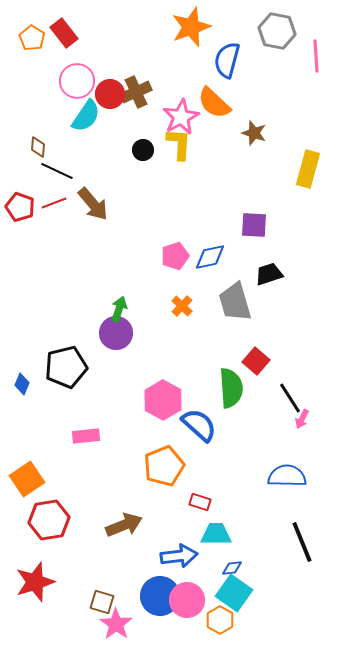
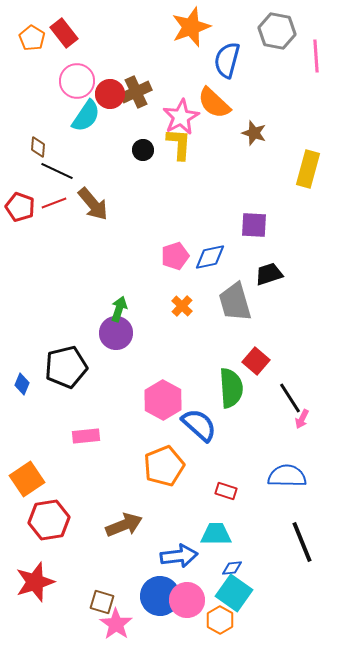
red rectangle at (200, 502): moved 26 px right, 11 px up
